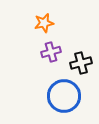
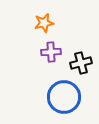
purple cross: rotated 12 degrees clockwise
blue circle: moved 1 px down
